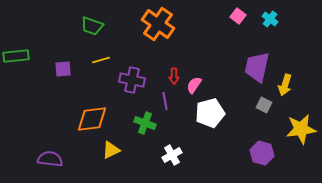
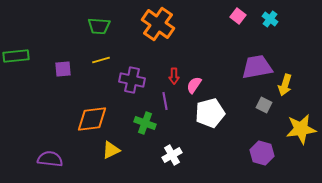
green trapezoid: moved 7 px right; rotated 15 degrees counterclockwise
purple trapezoid: rotated 68 degrees clockwise
